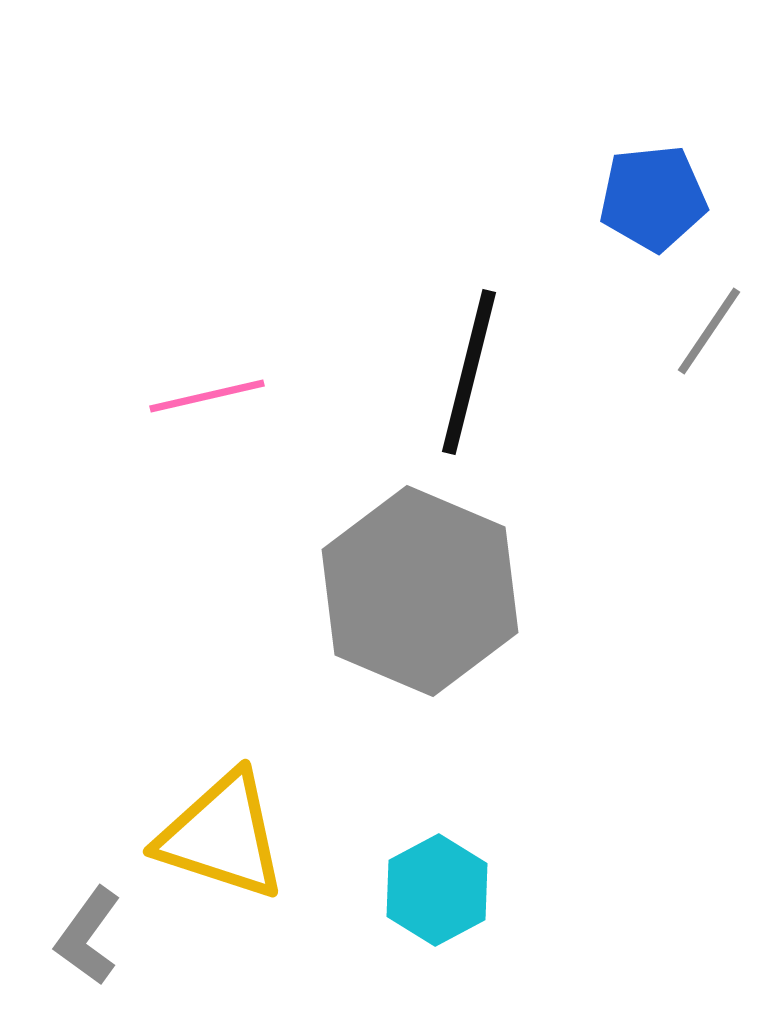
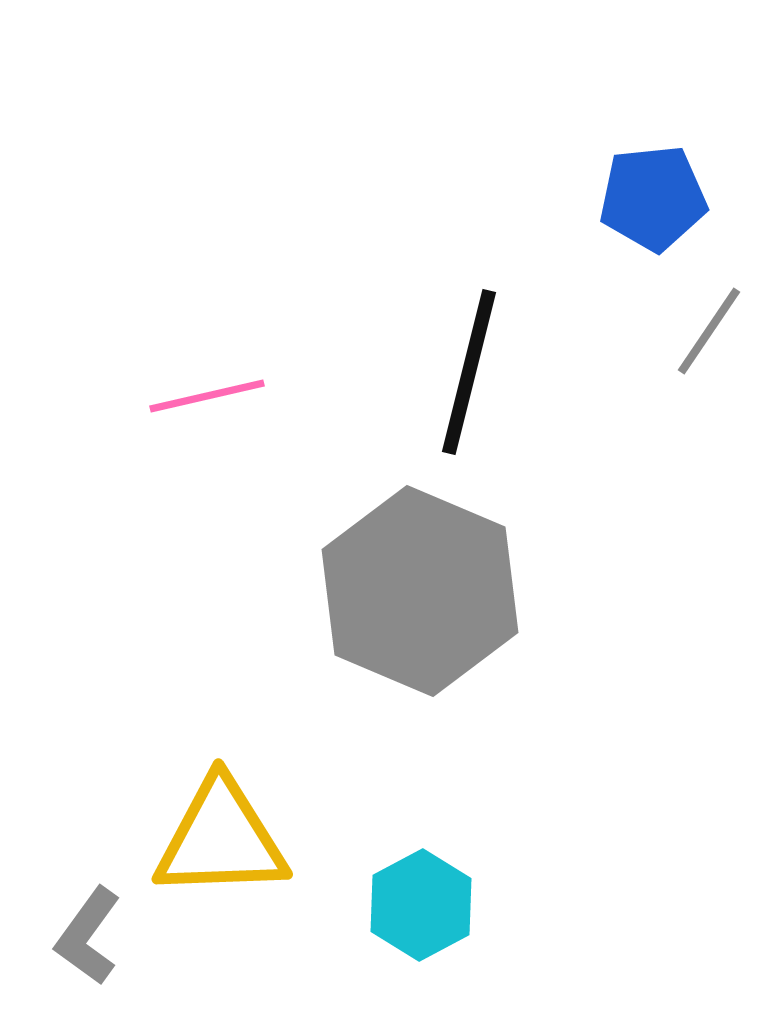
yellow triangle: moved 1 px left, 3 px down; rotated 20 degrees counterclockwise
cyan hexagon: moved 16 px left, 15 px down
